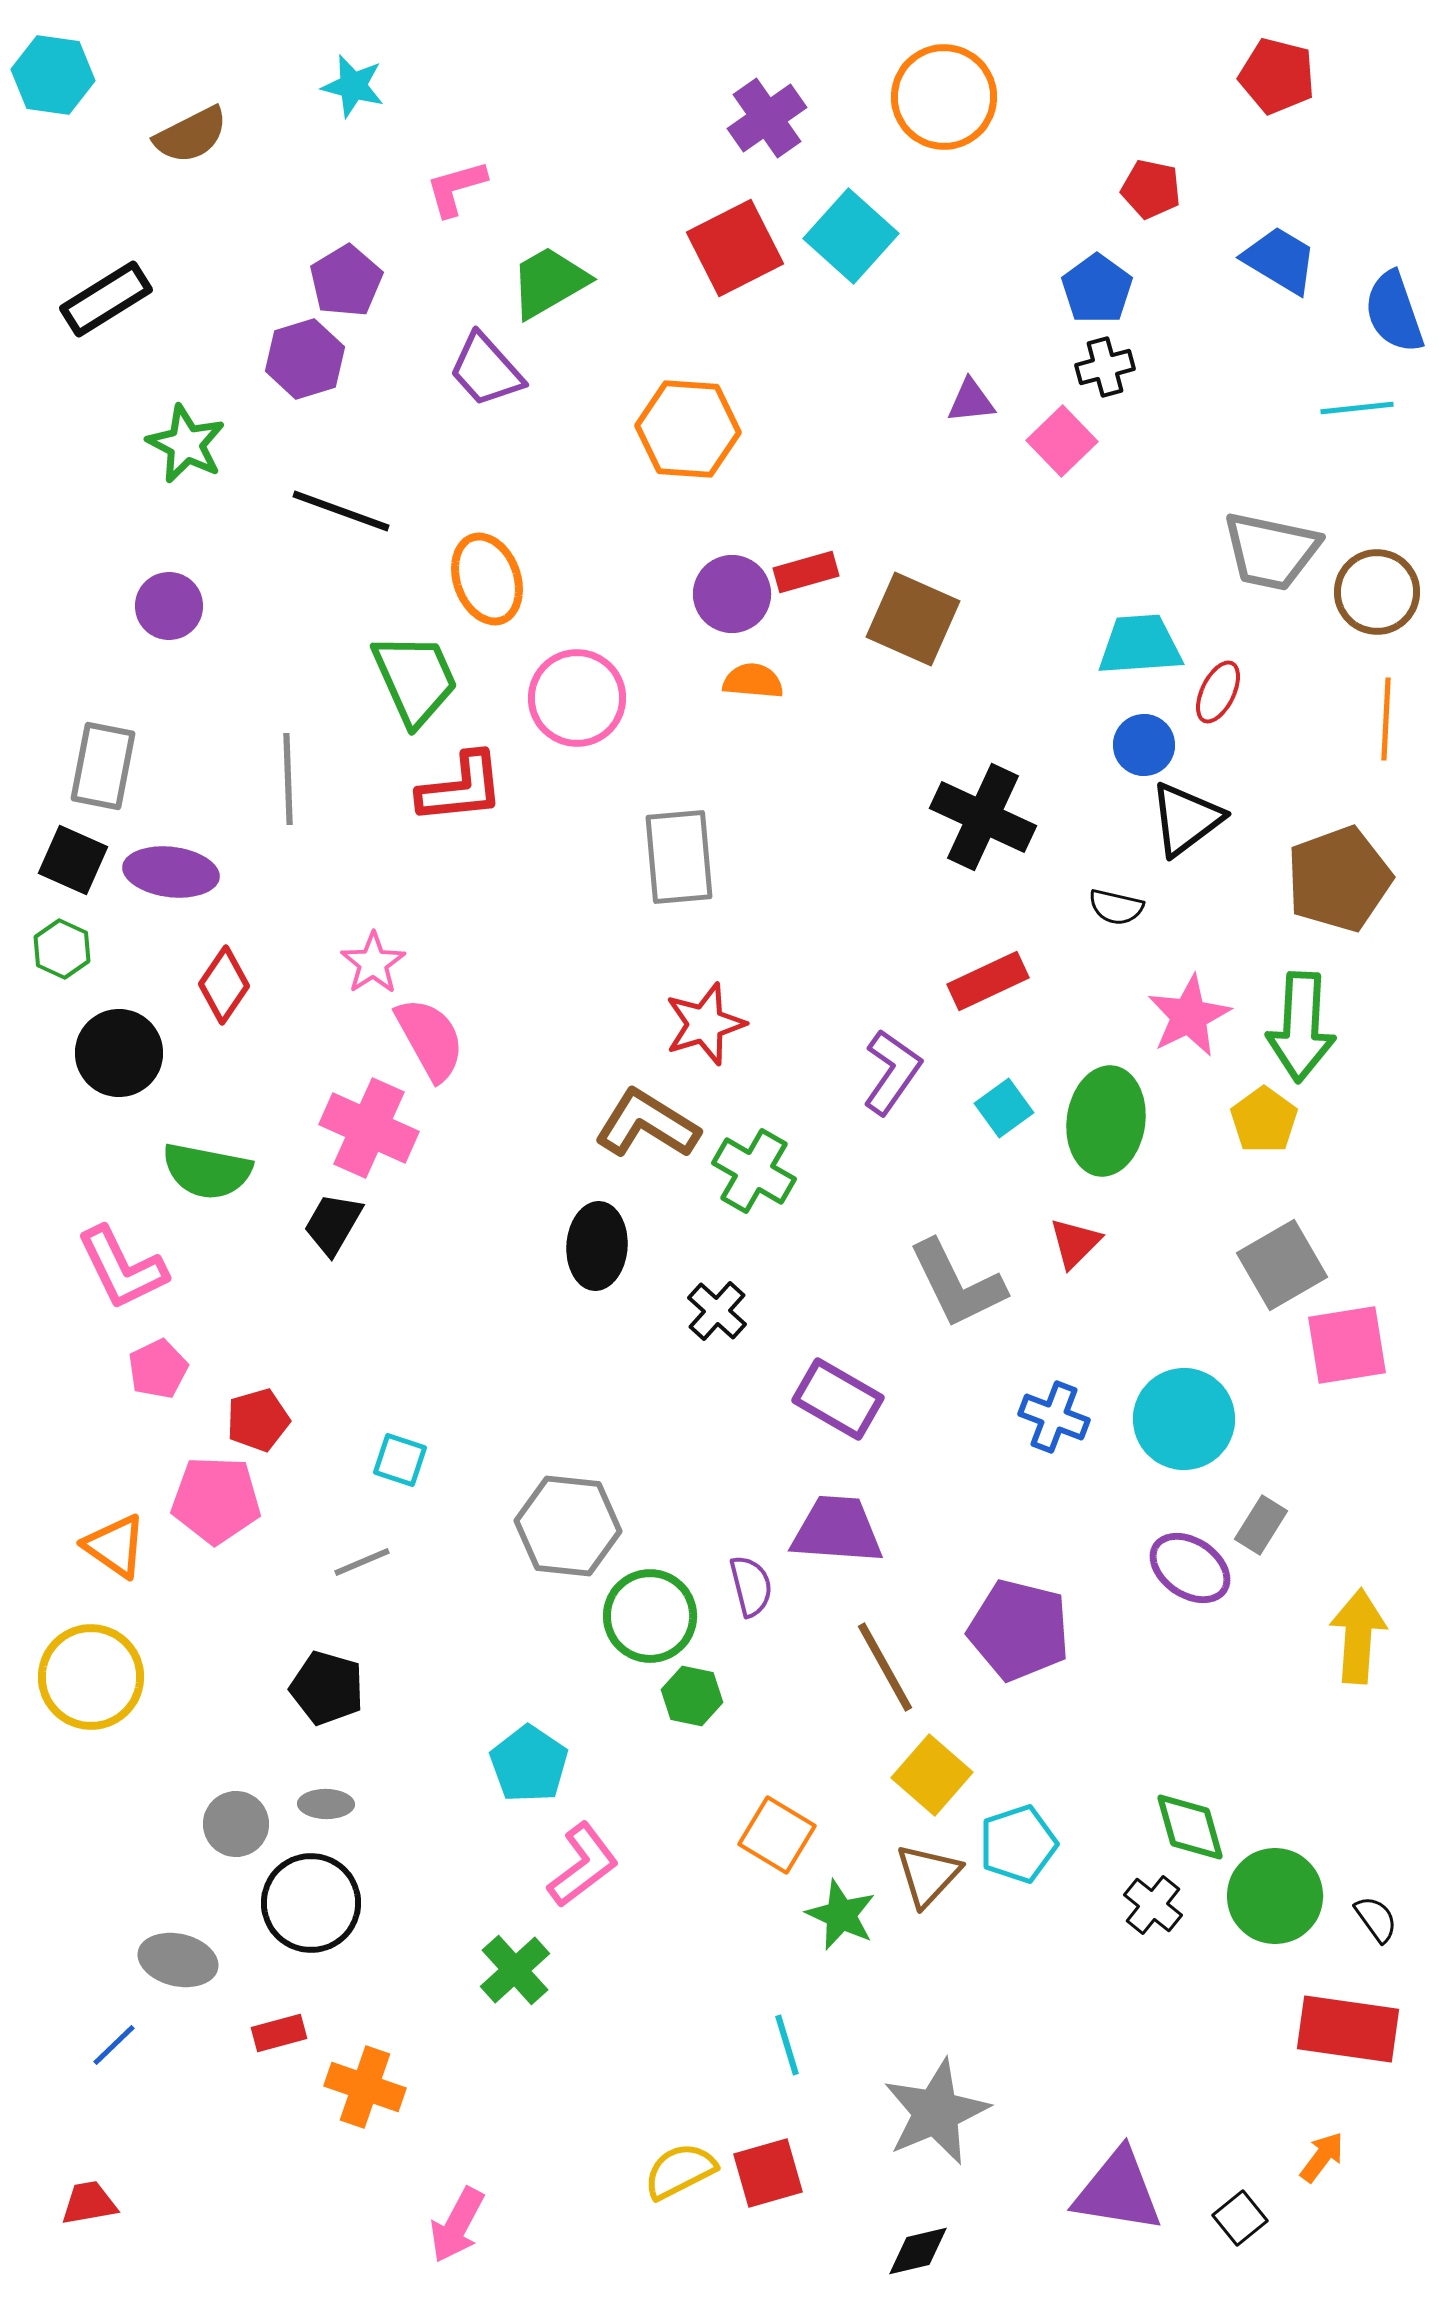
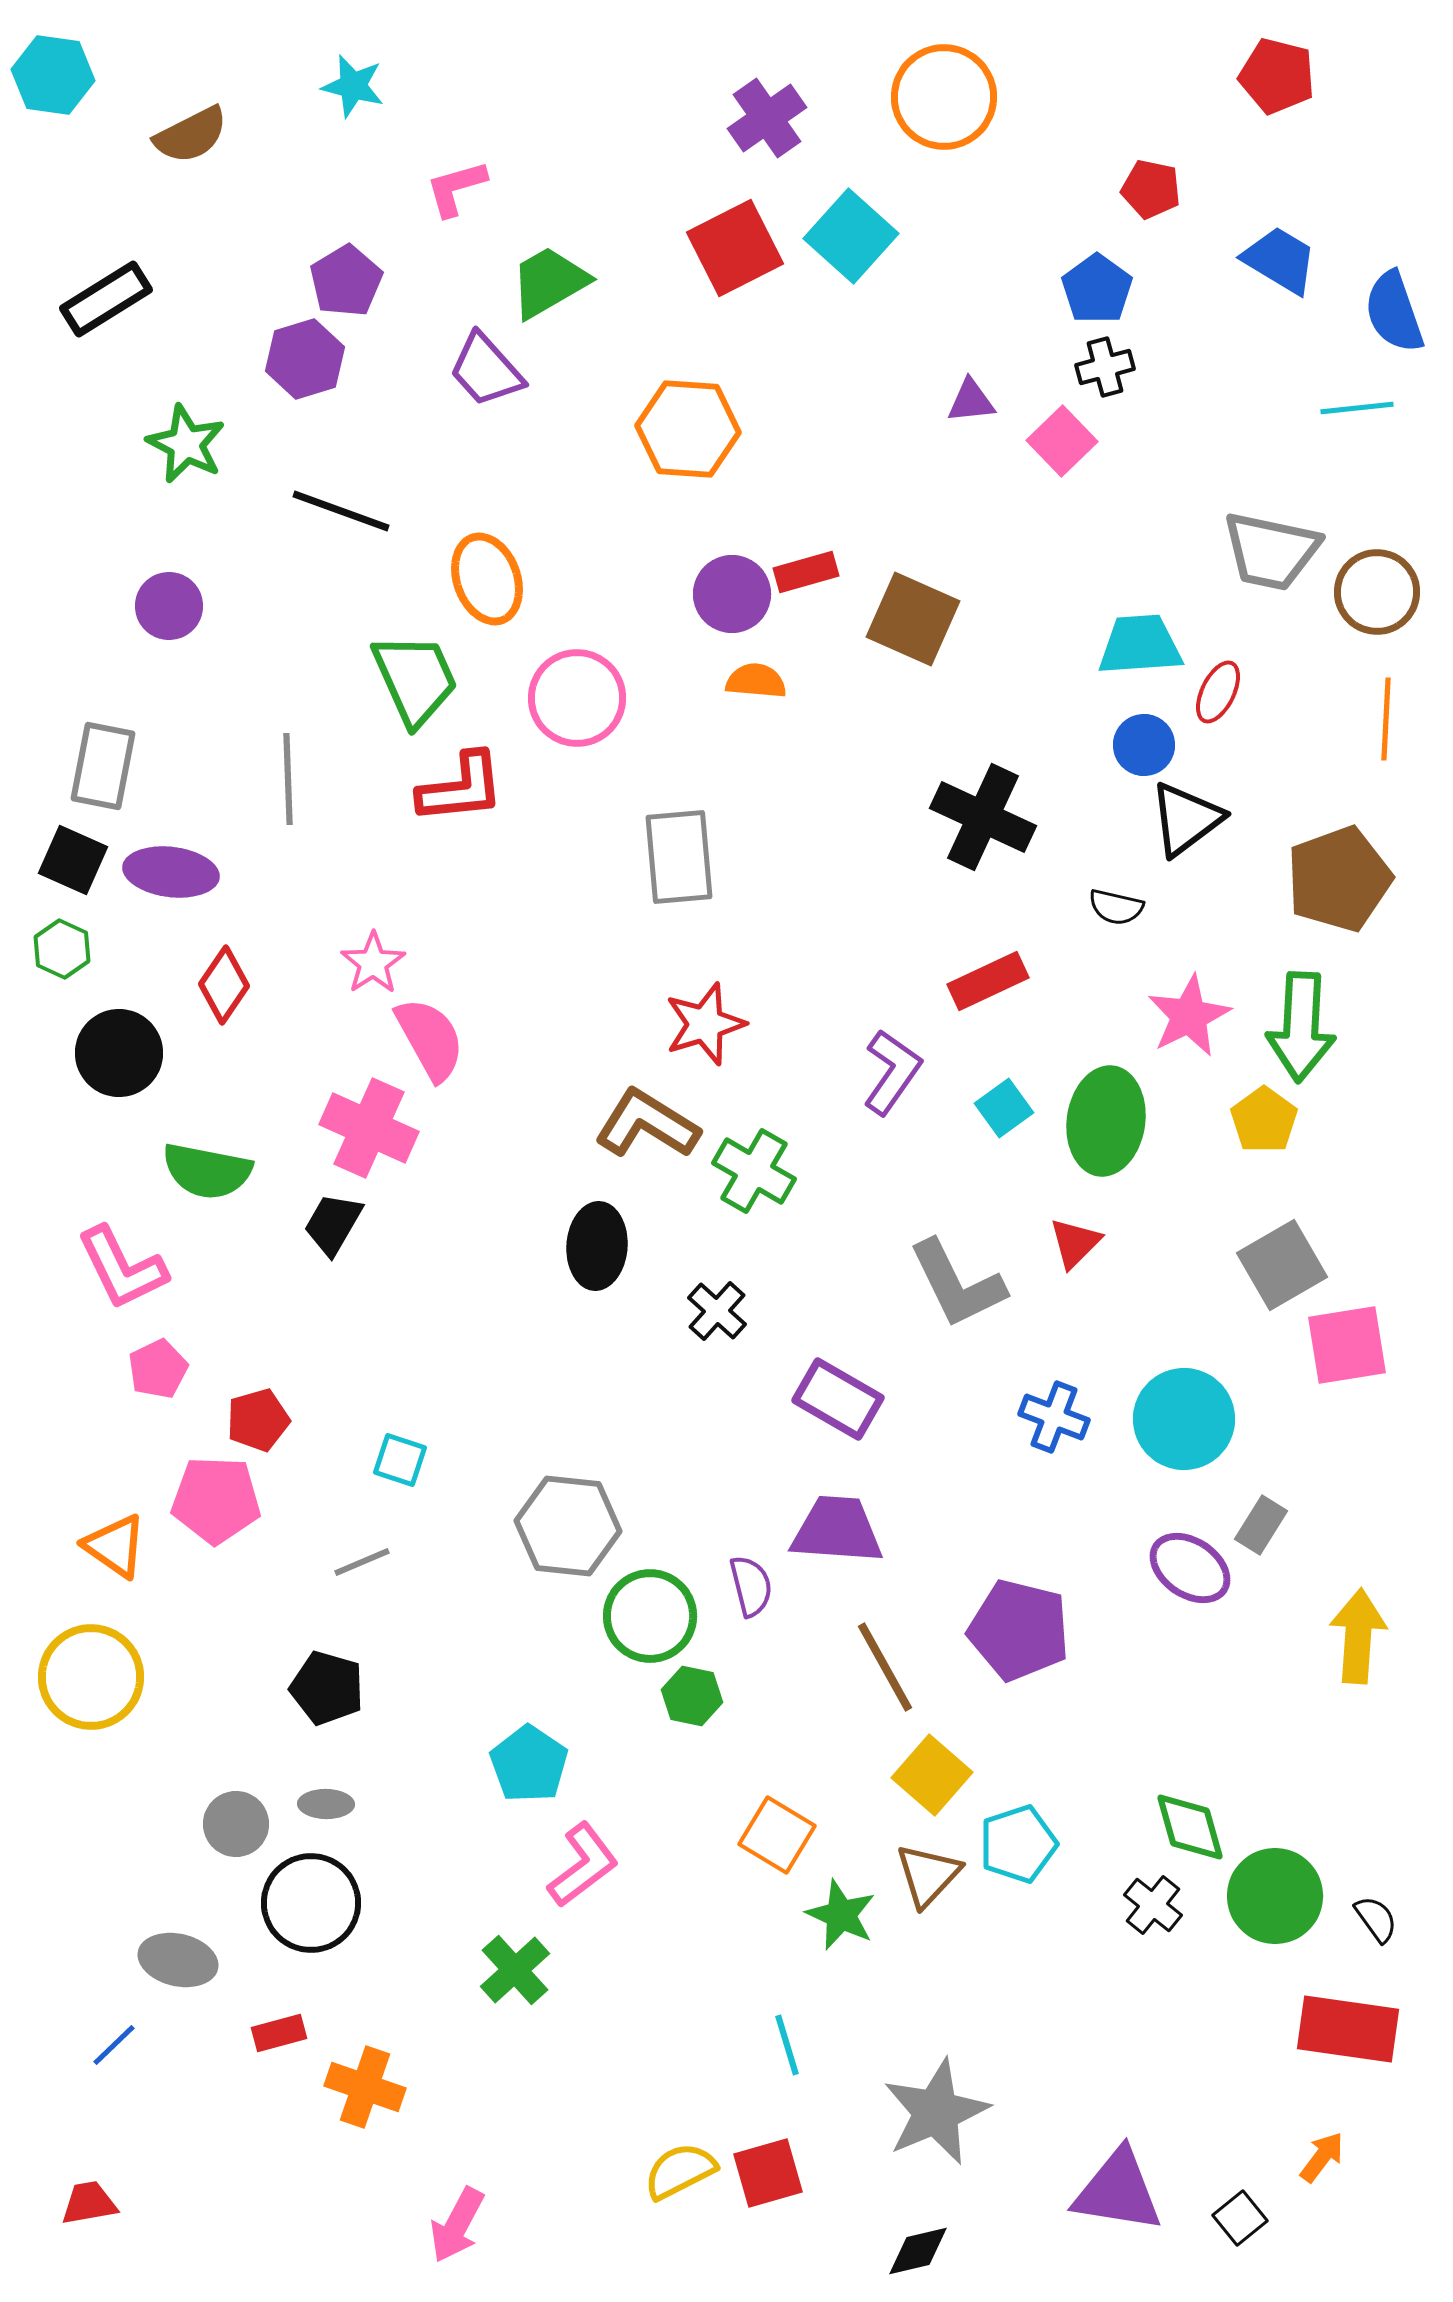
orange semicircle at (753, 681): moved 3 px right
